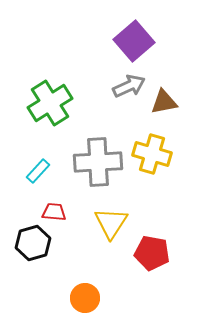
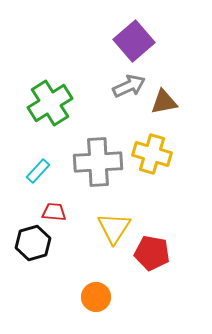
yellow triangle: moved 3 px right, 5 px down
orange circle: moved 11 px right, 1 px up
